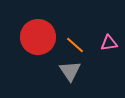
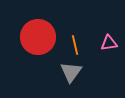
orange line: rotated 36 degrees clockwise
gray triangle: moved 1 px right, 1 px down; rotated 10 degrees clockwise
